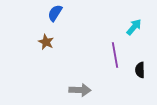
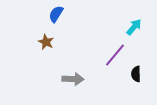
blue semicircle: moved 1 px right, 1 px down
purple line: rotated 50 degrees clockwise
black semicircle: moved 4 px left, 4 px down
gray arrow: moved 7 px left, 11 px up
